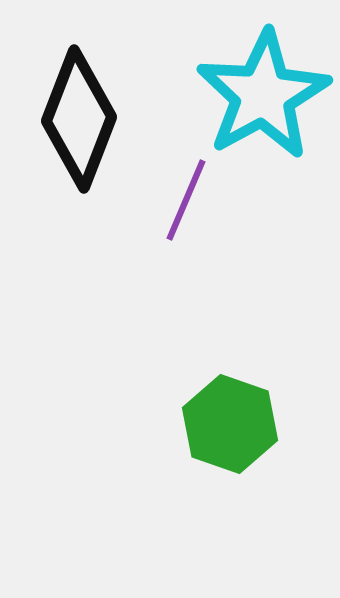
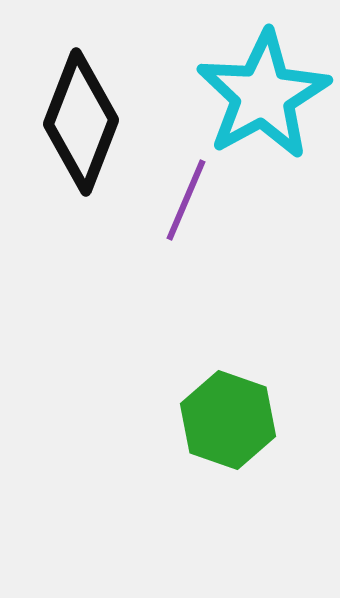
black diamond: moved 2 px right, 3 px down
green hexagon: moved 2 px left, 4 px up
